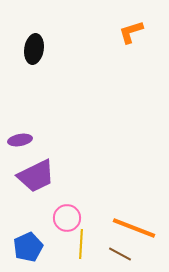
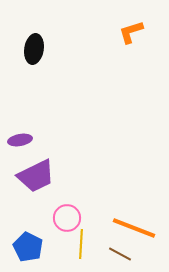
blue pentagon: rotated 20 degrees counterclockwise
